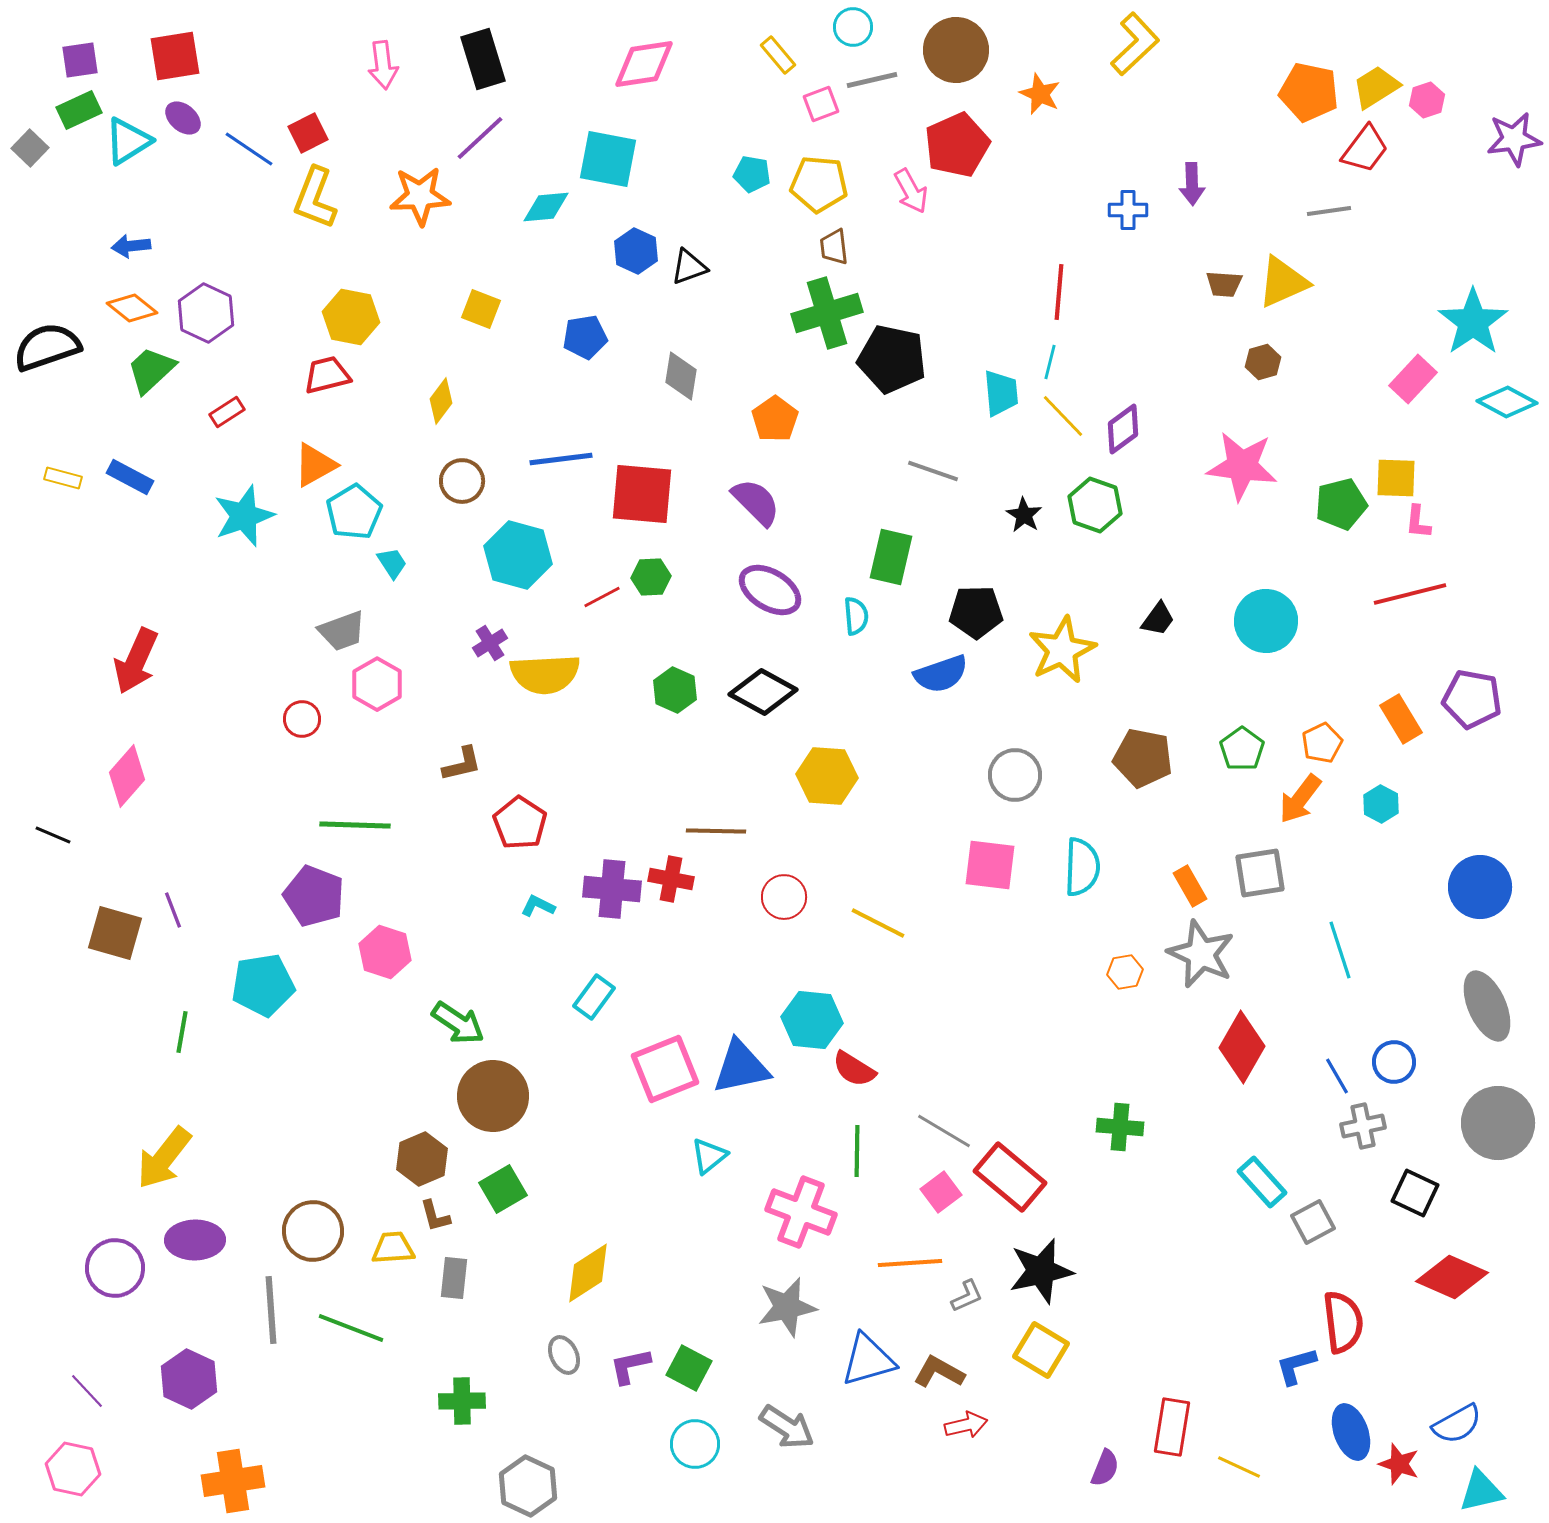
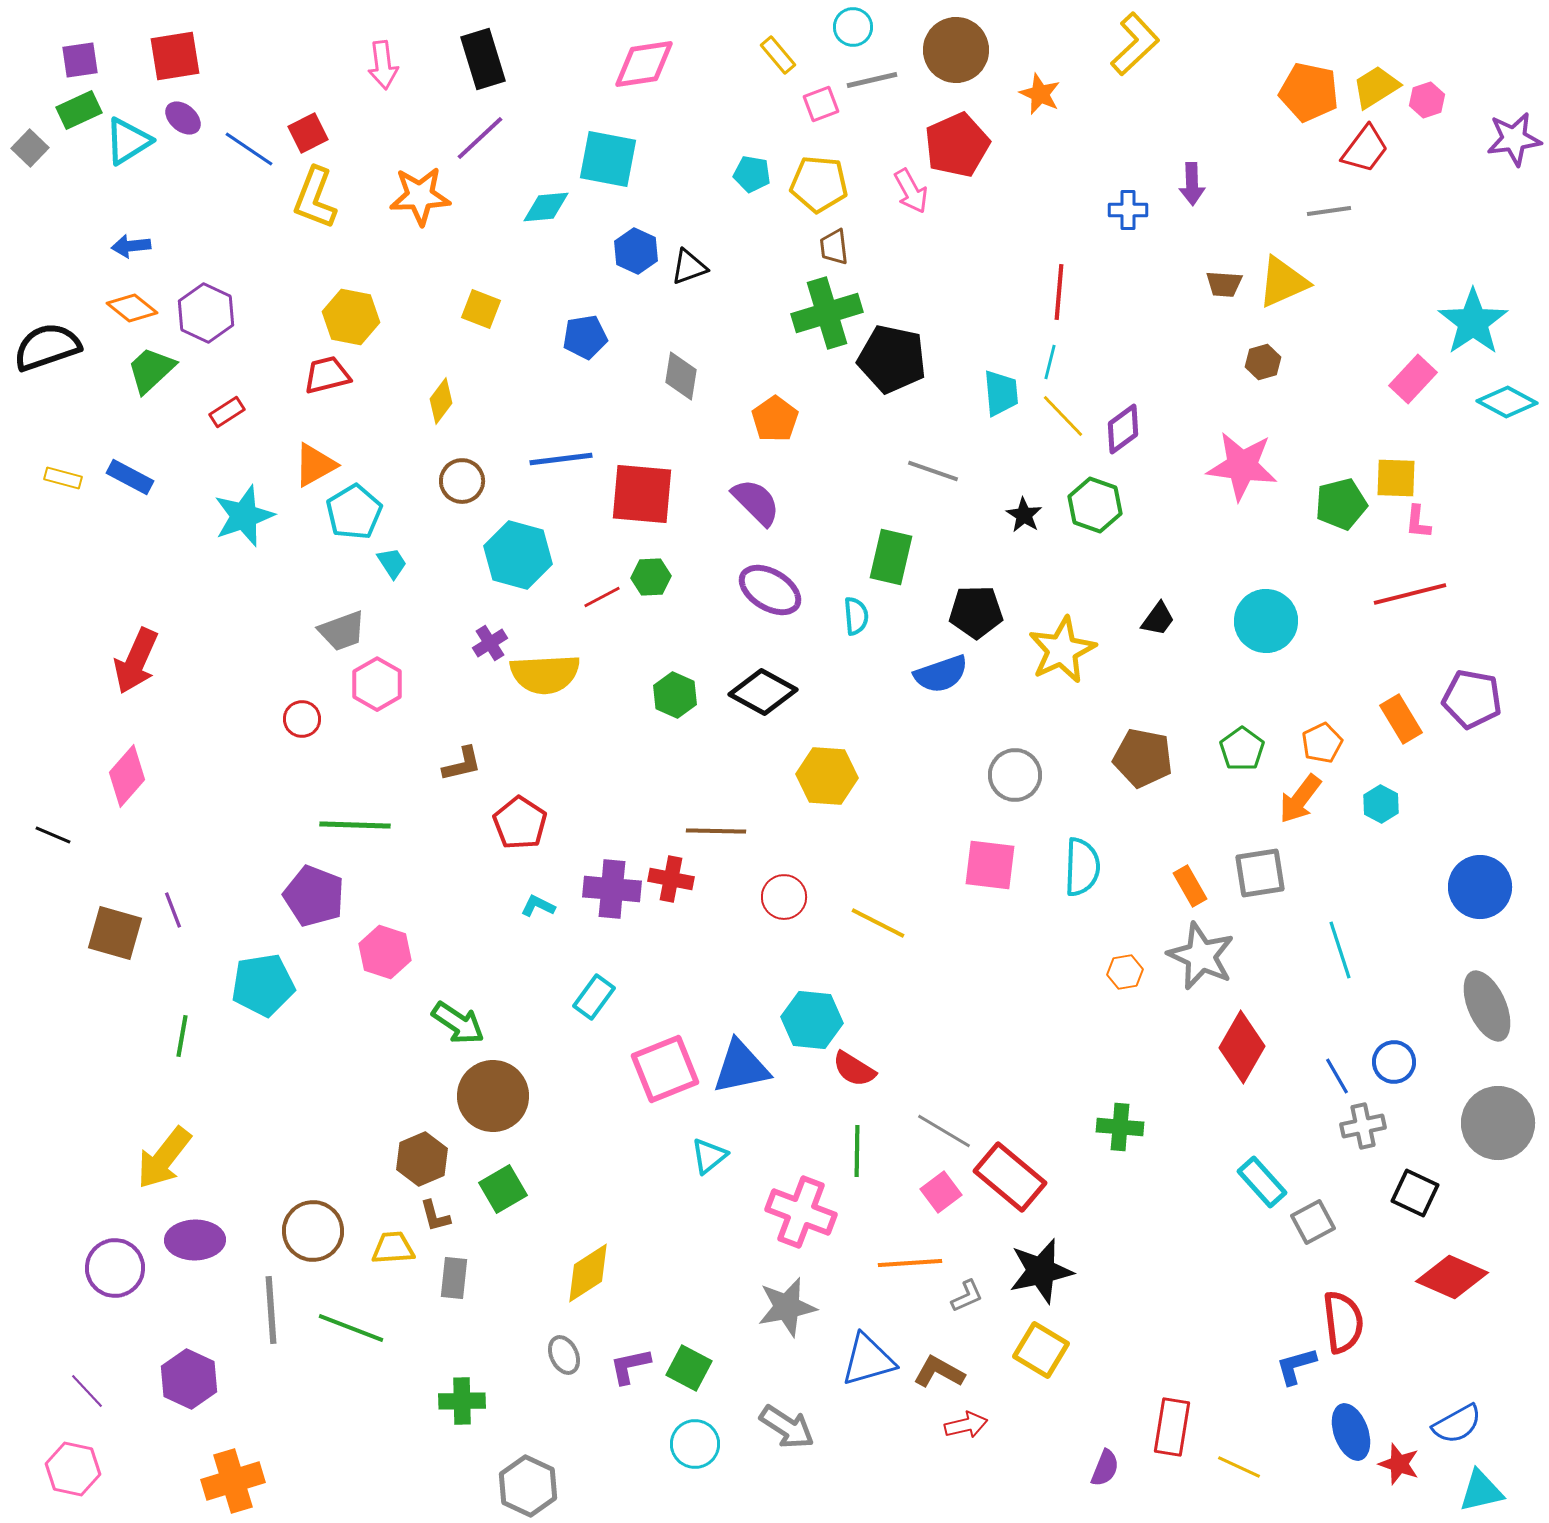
green hexagon at (675, 690): moved 5 px down
gray star at (1201, 954): moved 2 px down
green line at (182, 1032): moved 4 px down
orange cross at (233, 1481): rotated 8 degrees counterclockwise
